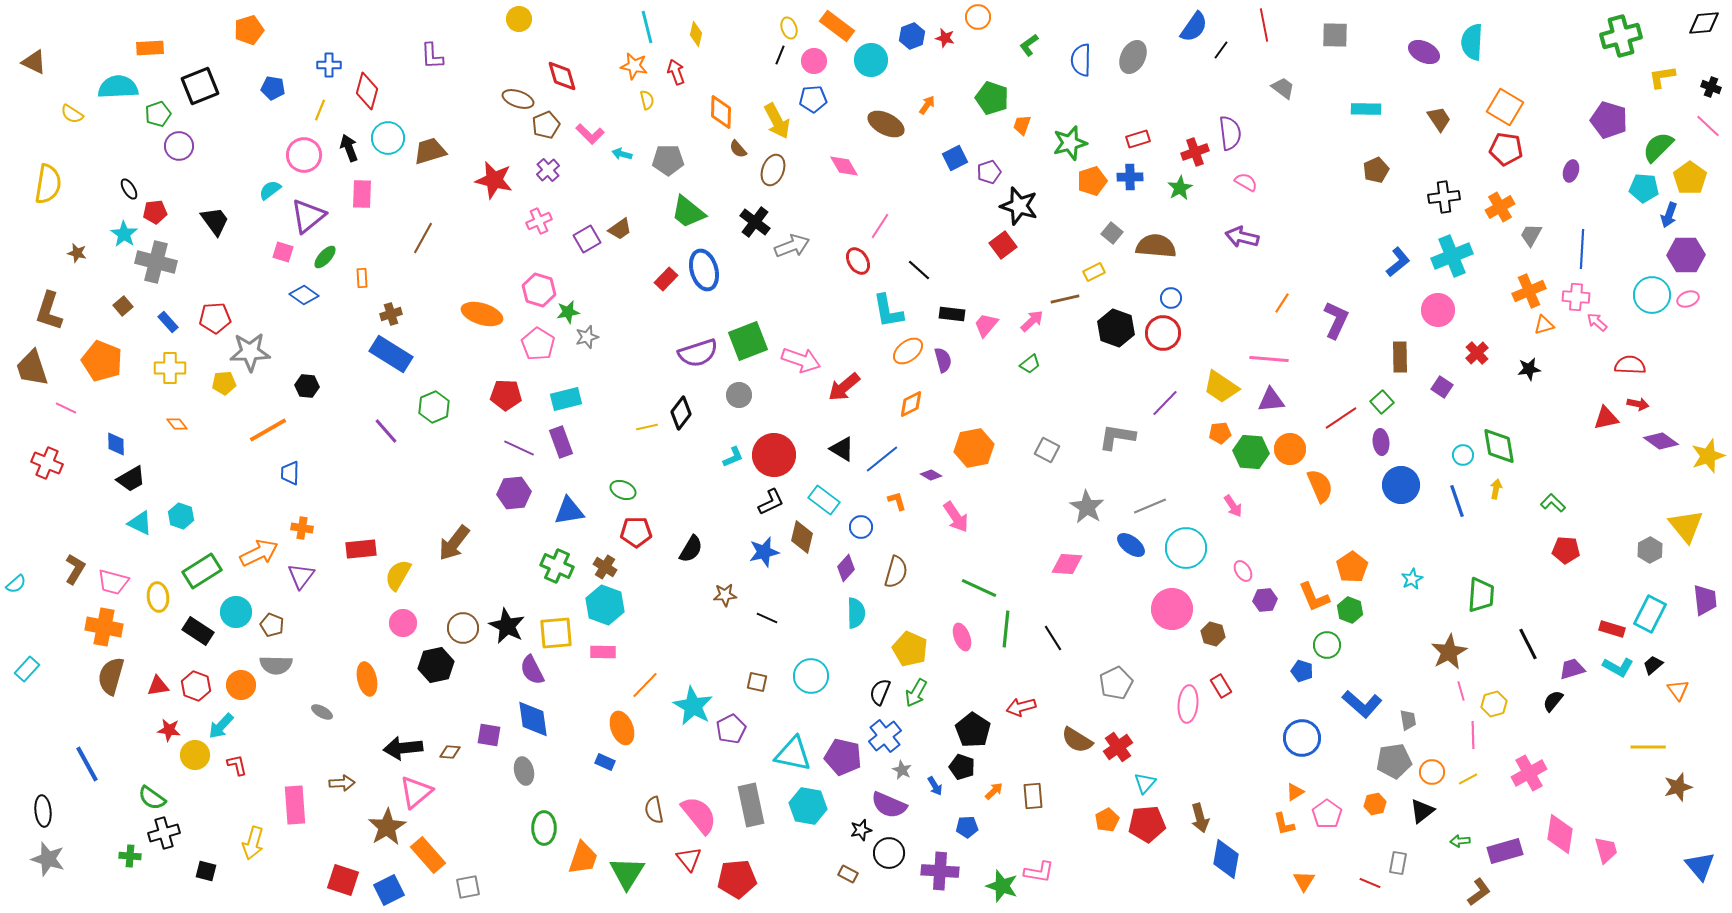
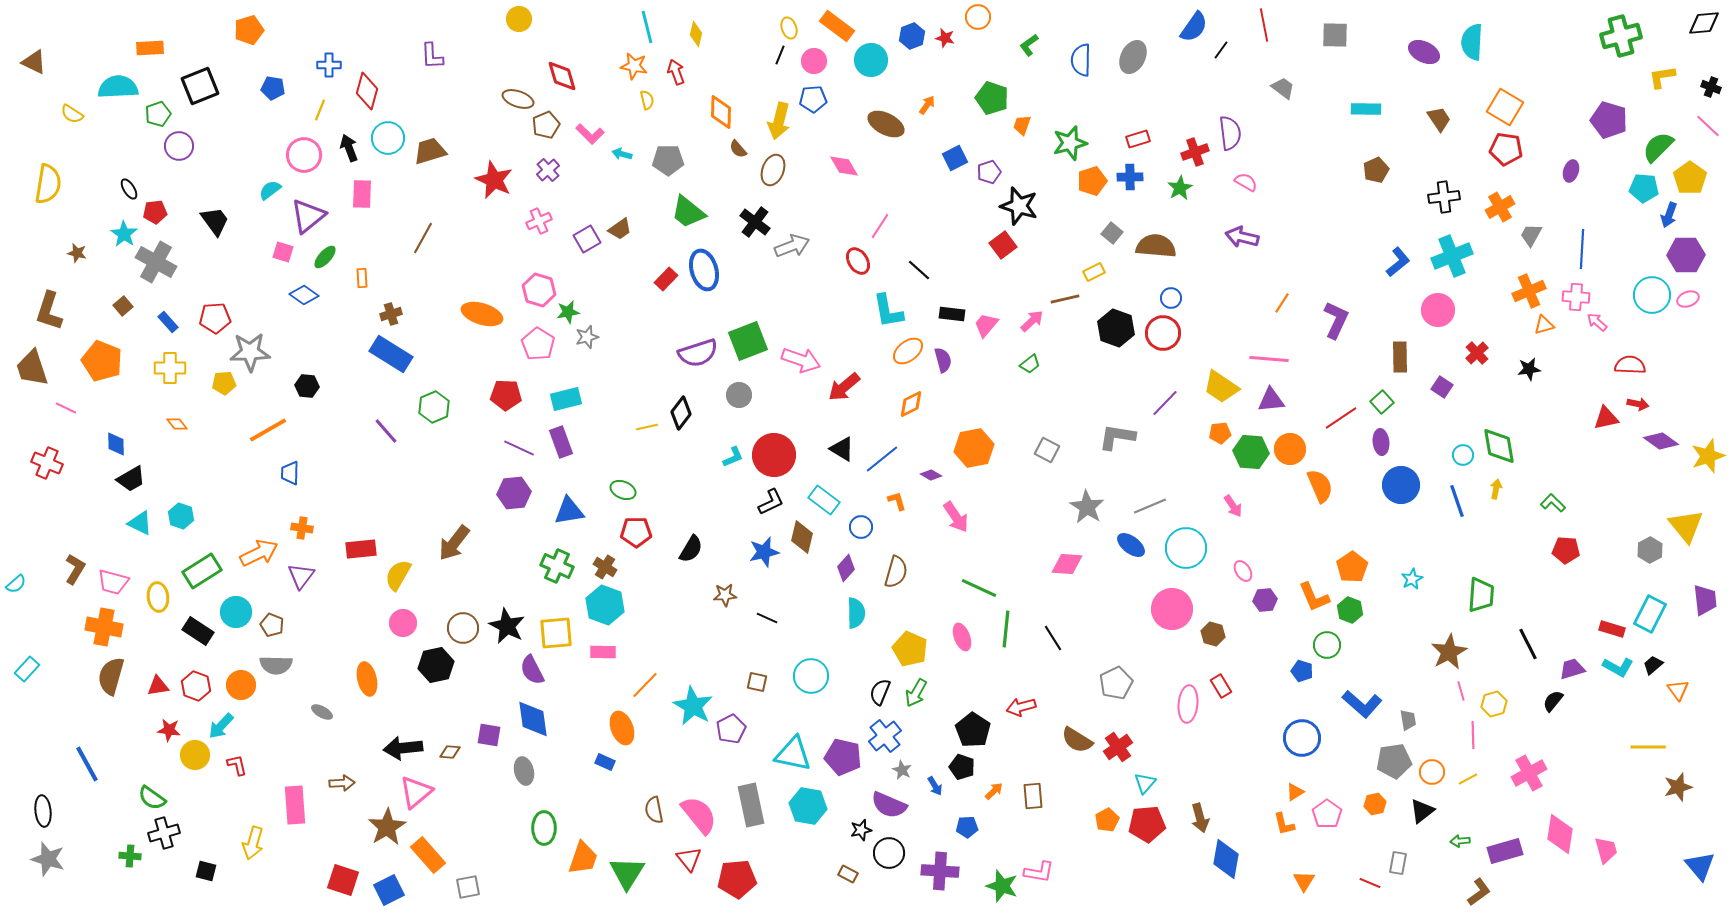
yellow arrow at (777, 121): moved 2 px right; rotated 42 degrees clockwise
red star at (494, 180): rotated 12 degrees clockwise
gray cross at (156, 262): rotated 15 degrees clockwise
